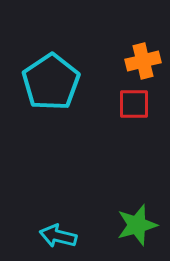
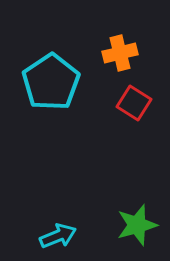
orange cross: moved 23 px left, 8 px up
red square: moved 1 px up; rotated 32 degrees clockwise
cyan arrow: rotated 144 degrees clockwise
